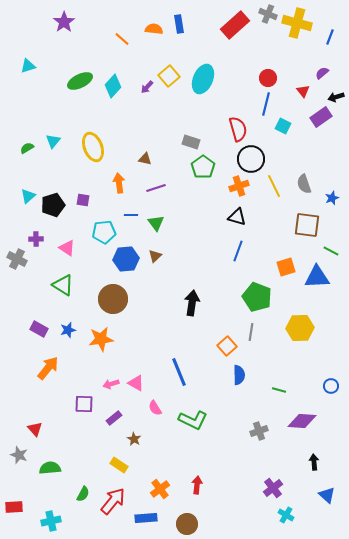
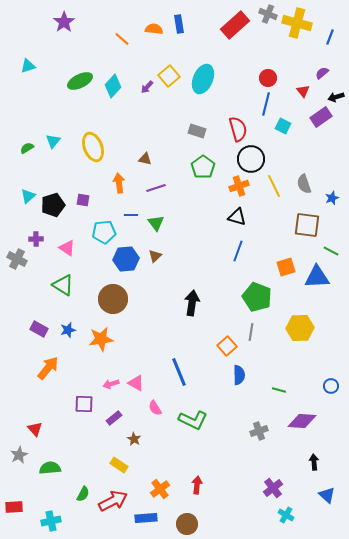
gray rectangle at (191, 142): moved 6 px right, 11 px up
gray star at (19, 455): rotated 24 degrees clockwise
red arrow at (113, 501): rotated 24 degrees clockwise
